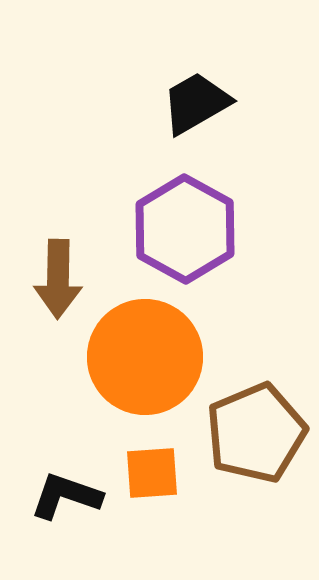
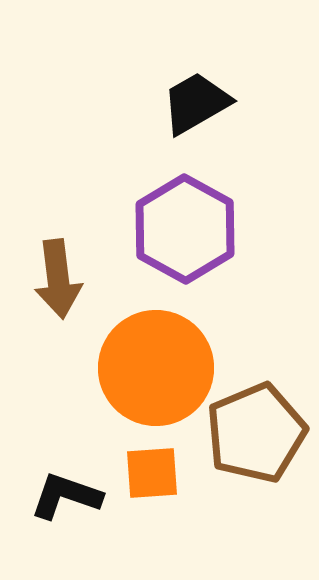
brown arrow: rotated 8 degrees counterclockwise
orange circle: moved 11 px right, 11 px down
